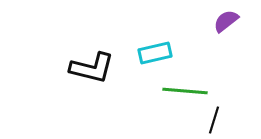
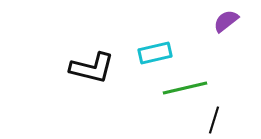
green line: moved 3 px up; rotated 18 degrees counterclockwise
